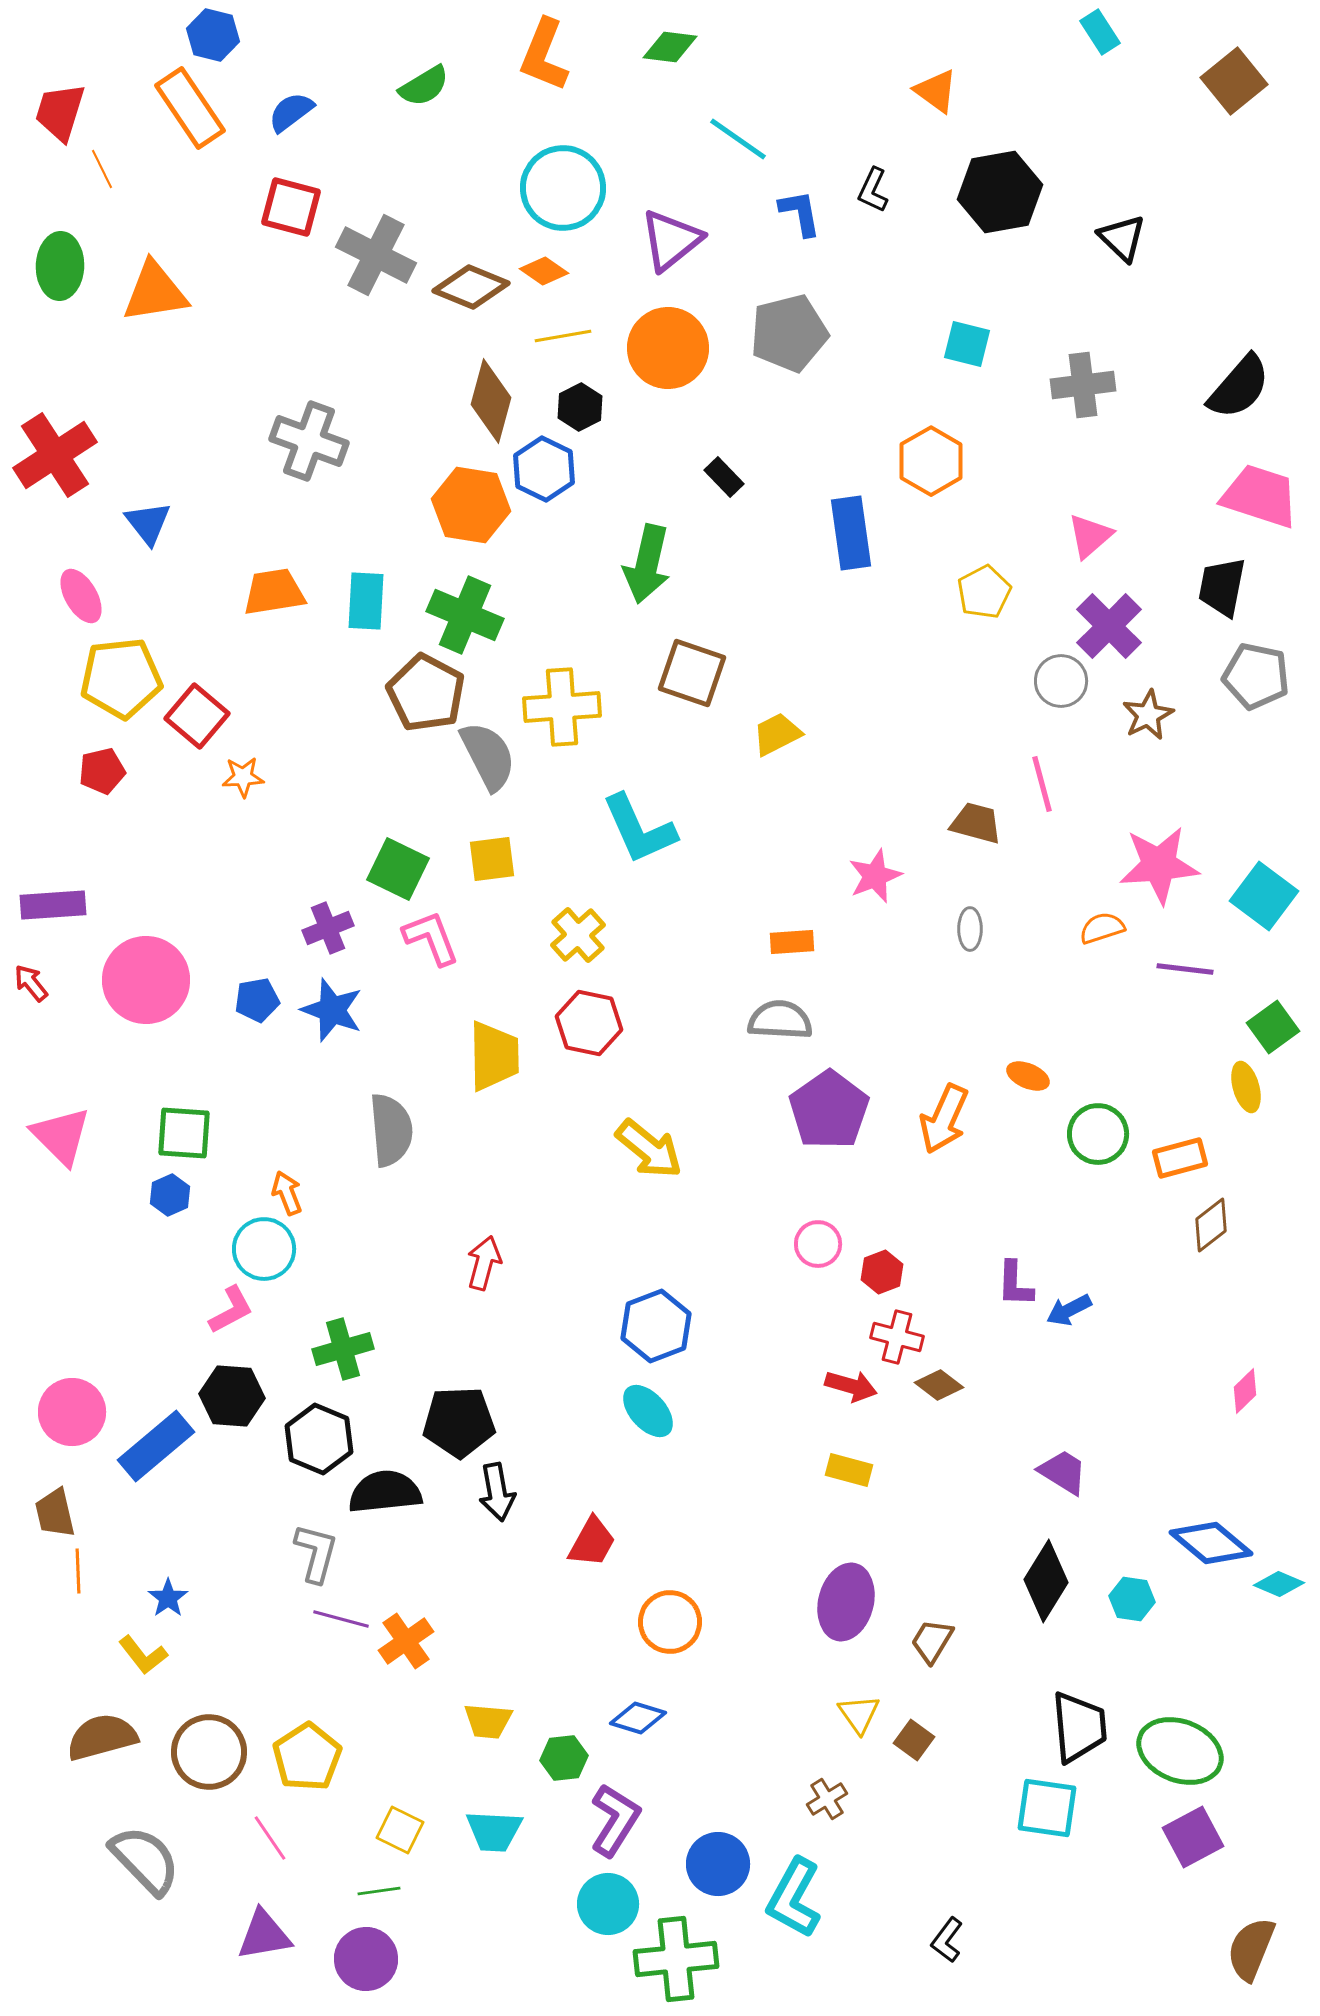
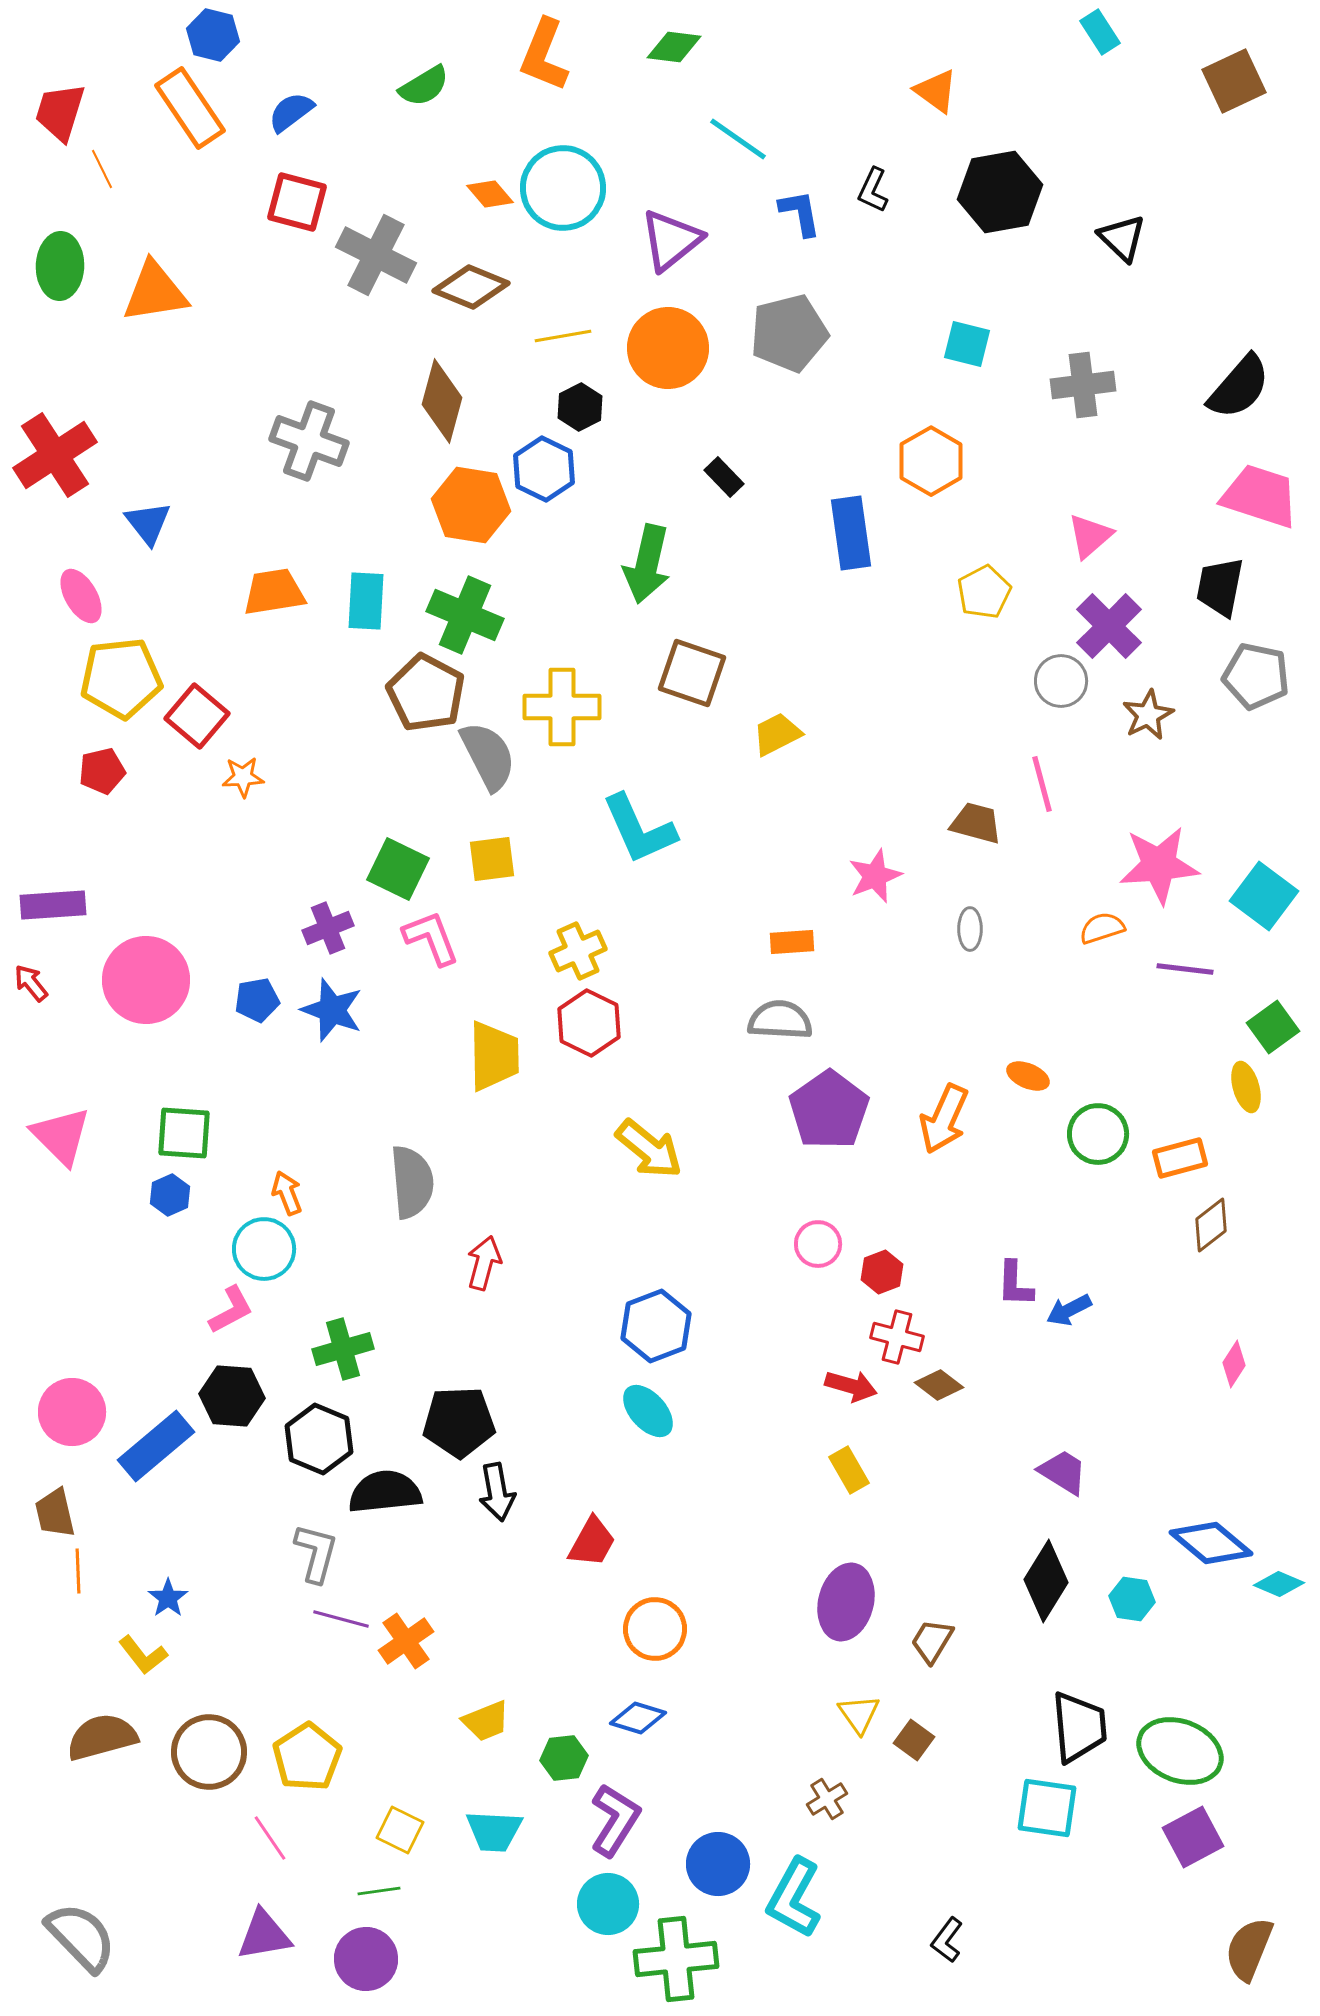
green diamond at (670, 47): moved 4 px right
brown square at (1234, 81): rotated 14 degrees clockwise
red square at (291, 207): moved 6 px right, 5 px up
orange diamond at (544, 271): moved 54 px left, 77 px up; rotated 15 degrees clockwise
brown diamond at (491, 401): moved 49 px left
black trapezoid at (1222, 587): moved 2 px left
yellow cross at (562, 707): rotated 4 degrees clockwise
yellow cross at (578, 935): moved 16 px down; rotated 18 degrees clockwise
red hexagon at (589, 1023): rotated 14 degrees clockwise
gray semicircle at (391, 1130): moved 21 px right, 52 px down
pink diamond at (1245, 1391): moved 11 px left, 27 px up; rotated 12 degrees counterclockwise
yellow rectangle at (849, 1470): rotated 45 degrees clockwise
orange circle at (670, 1622): moved 15 px left, 7 px down
yellow trapezoid at (488, 1721): moved 2 px left; rotated 27 degrees counterclockwise
gray semicircle at (145, 1860): moved 64 px left, 77 px down
brown semicircle at (1251, 1949): moved 2 px left
